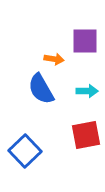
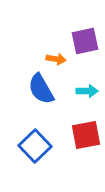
purple square: rotated 12 degrees counterclockwise
orange arrow: moved 2 px right
blue square: moved 10 px right, 5 px up
